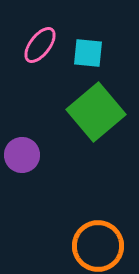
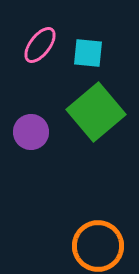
purple circle: moved 9 px right, 23 px up
